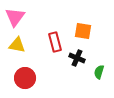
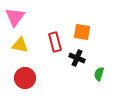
orange square: moved 1 px left, 1 px down
yellow triangle: moved 3 px right
green semicircle: moved 2 px down
